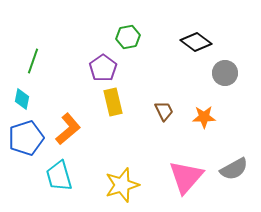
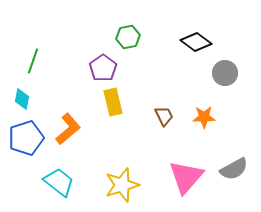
brown trapezoid: moved 5 px down
cyan trapezoid: moved 6 px down; rotated 144 degrees clockwise
